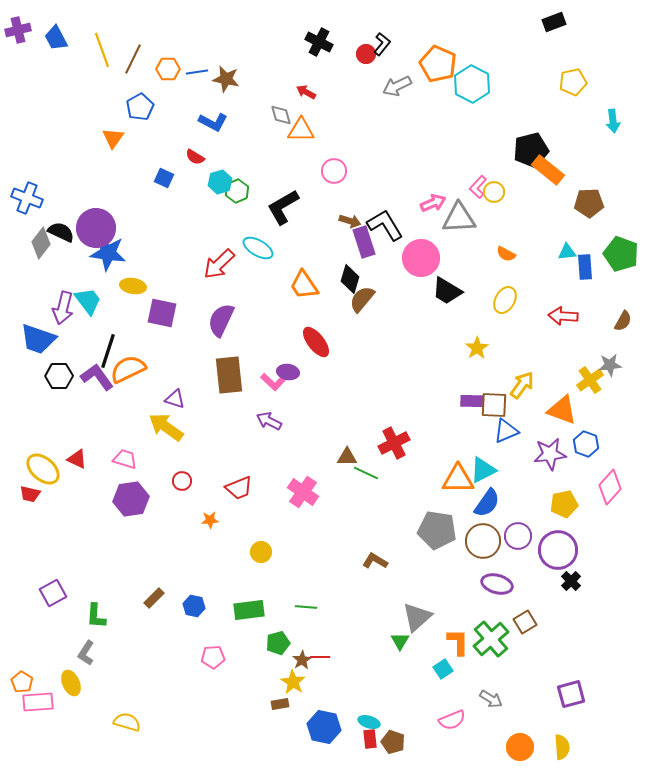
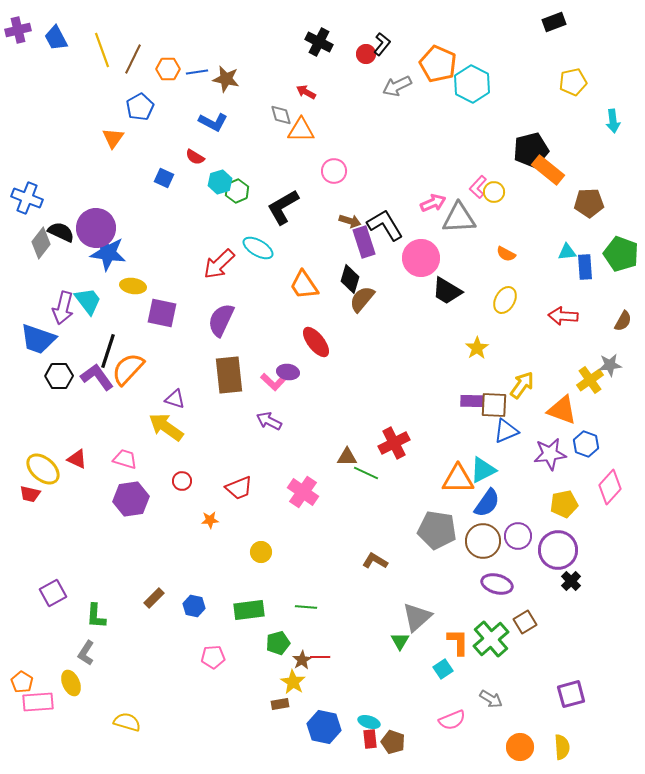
orange semicircle at (128, 369): rotated 21 degrees counterclockwise
